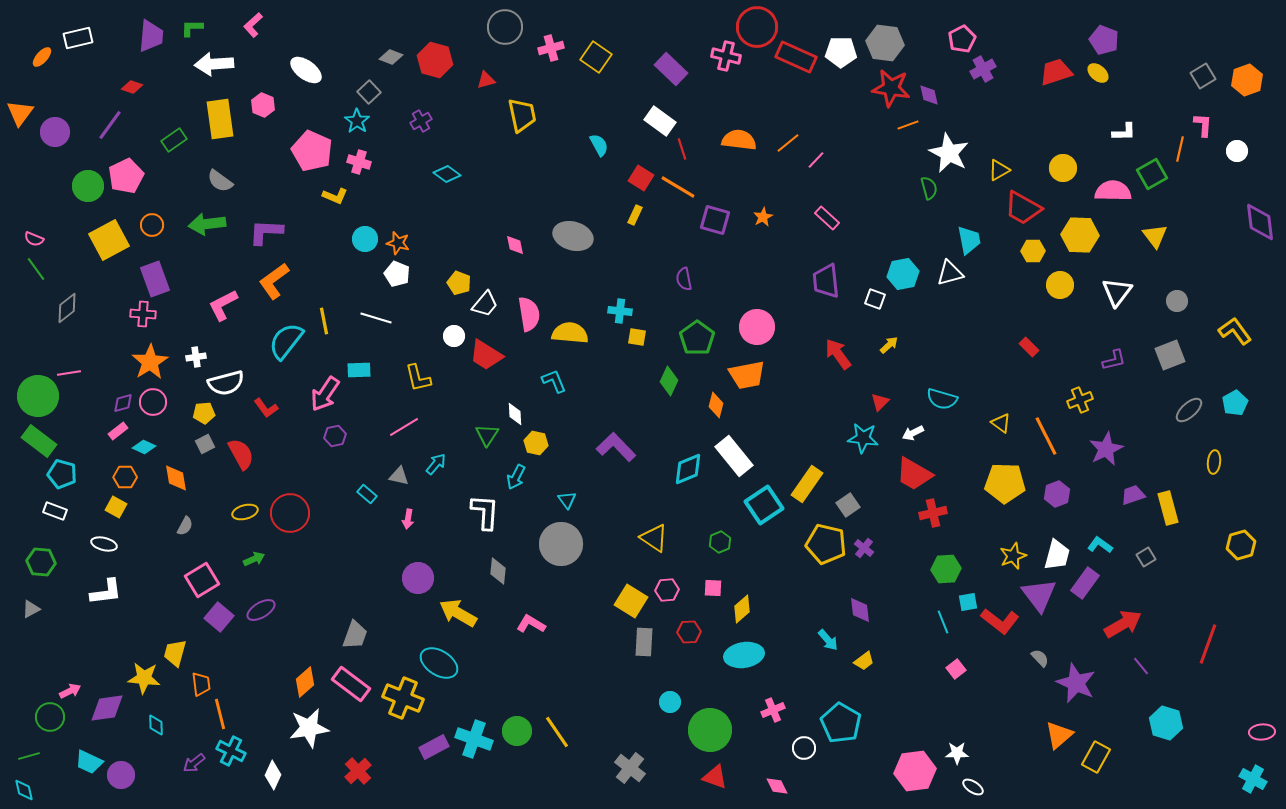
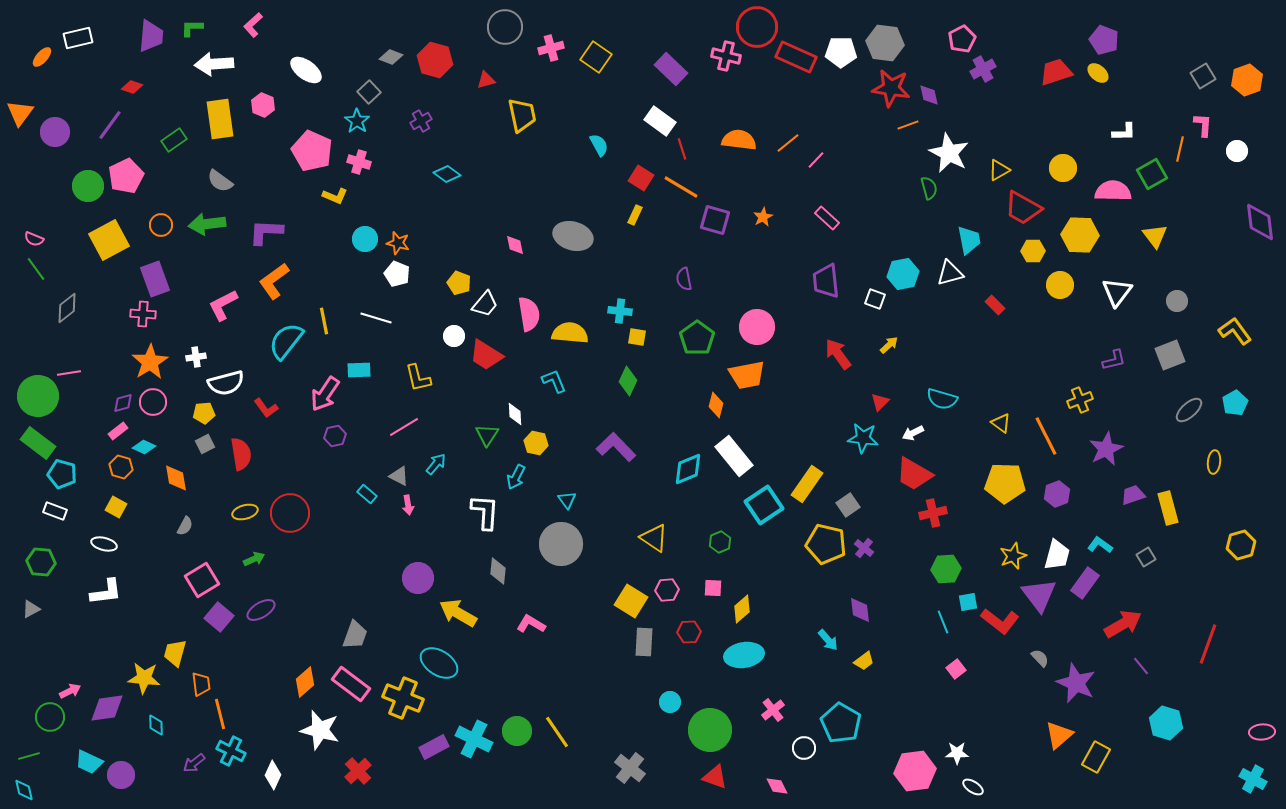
orange line at (678, 187): moved 3 px right
orange circle at (152, 225): moved 9 px right
red rectangle at (1029, 347): moved 34 px left, 42 px up
green diamond at (669, 381): moved 41 px left
green rectangle at (39, 441): moved 1 px left, 2 px down
red semicircle at (241, 454): rotated 20 degrees clockwise
gray triangle at (399, 476): rotated 15 degrees clockwise
orange hexagon at (125, 477): moved 4 px left, 10 px up; rotated 15 degrees clockwise
pink arrow at (408, 519): moved 14 px up; rotated 18 degrees counterclockwise
pink cross at (773, 710): rotated 15 degrees counterclockwise
white star at (309, 728): moved 11 px right, 2 px down; rotated 24 degrees clockwise
cyan cross at (474, 739): rotated 6 degrees clockwise
